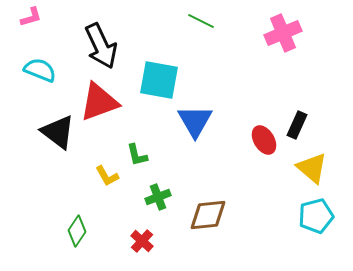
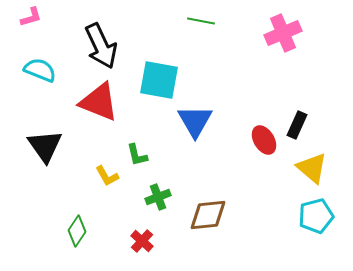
green line: rotated 16 degrees counterclockwise
red triangle: rotated 42 degrees clockwise
black triangle: moved 13 px left, 14 px down; rotated 18 degrees clockwise
